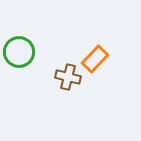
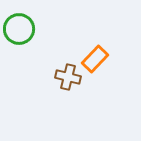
green circle: moved 23 px up
